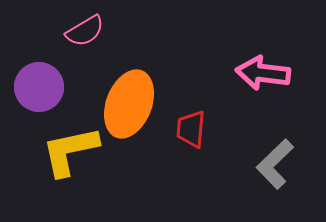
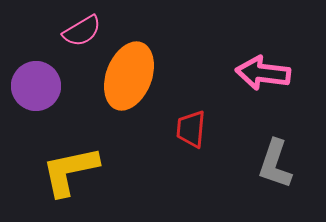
pink semicircle: moved 3 px left
purple circle: moved 3 px left, 1 px up
orange ellipse: moved 28 px up
yellow L-shape: moved 20 px down
gray L-shape: rotated 27 degrees counterclockwise
